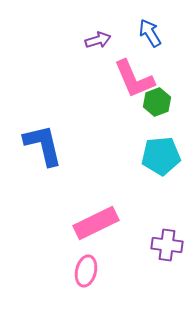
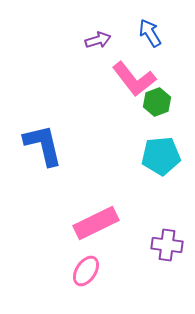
pink L-shape: rotated 15 degrees counterclockwise
pink ellipse: rotated 20 degrees clockwise
